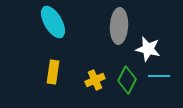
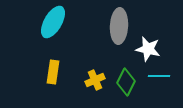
cyan ellipse: rotated 60 degrees clockwise
green diamond: moved 1 px left, 2 px down
